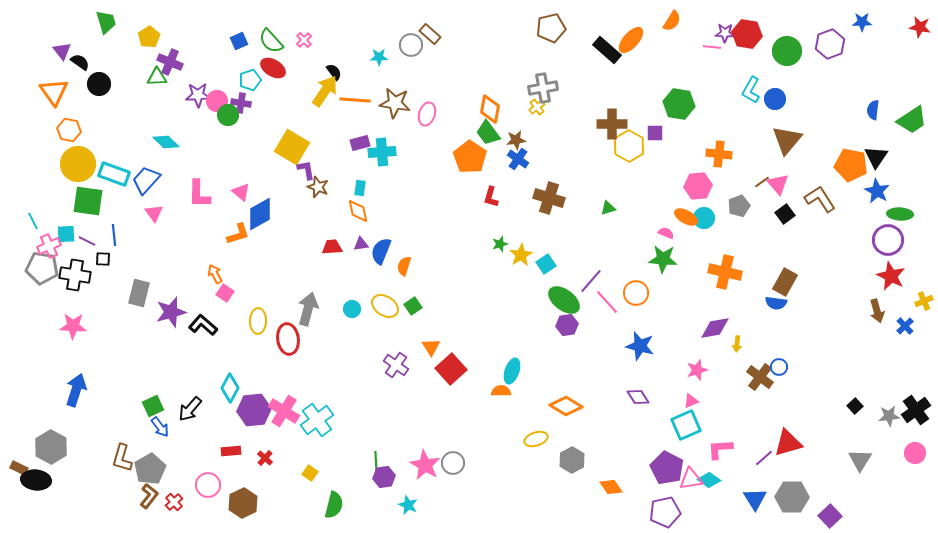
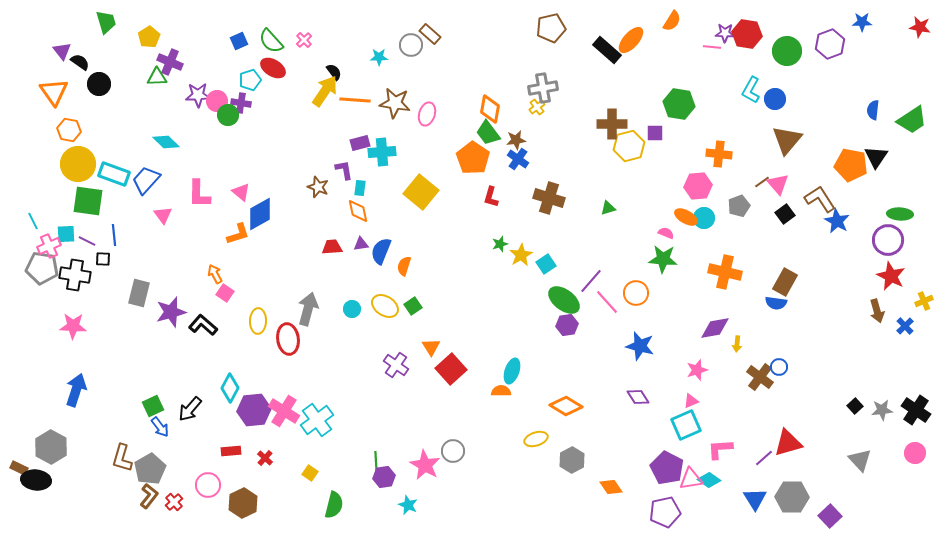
yellow hexagon at (629, 146): rotated 16 degrees clockwise
yellow square at (292, 147): moved 129 px right, 45 px down; rotated 8 degrees clockwise
orange pentagon at (470, 157): moved 3 px right, 1 px down
purple L-shape at (306, 170): moved 38 px right
blue star at (877, 191): moved 40 px left, 30 px down
pink triangle at (154, 213): moved 9 px right, 2 px down
black cross at (916, 410): rotated 20 degrees counterclockwise
gray star at (889, 416): moved 7 px left, 6 px up
gray triangle at (860, 460): rotated 15 degrees counterclockwise
gray circle at (453, 463): moved 12 px up
